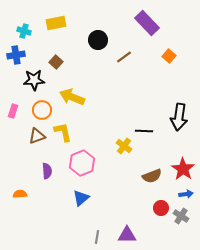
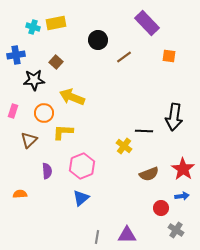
cyan cross: moved 9 px right, 4 px up
orange square: rotated 32 degrees counterclockwise
orange circle: moved 2 px right, 3 px down
black arrow: moved 5 px left
yellow L-shape: rotated 75 degrees counterclockwise
brown triangle: moved 8 px left, 4 px down; rotated 24 degrees counterclockwise
pink hexagon: moved 3 px down
brown semicircle: moved 3 px left, 2 px up
blue arrow: moved 4 px left, 2 px down
gray cross: moved 5 px left, 14 px down
